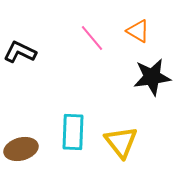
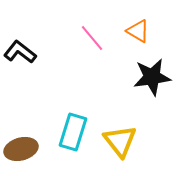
black L-shape: rotated 12 degrees clockwise
cyan rectangle: rotated 15 degrees clockwise
yellow triangle: moved 1 px left, 1 px up
